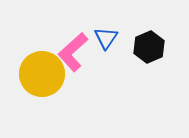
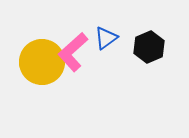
blue triangle: rotated 20 degrees clockwise
yellow circle: moved 12 px up
